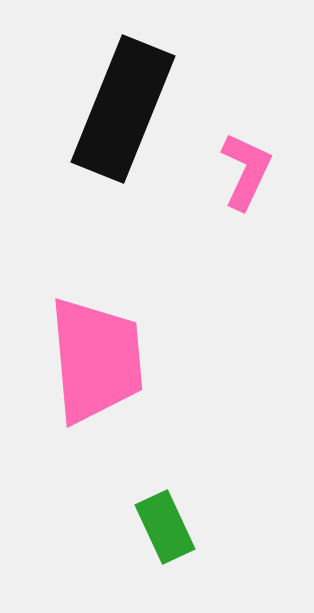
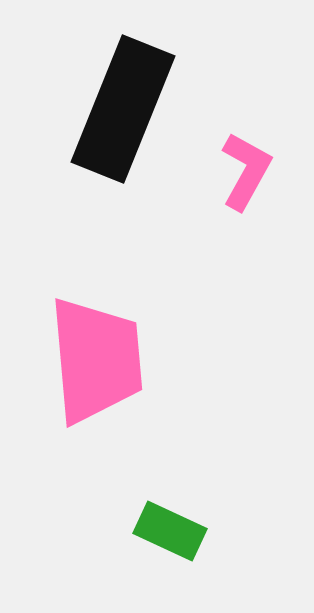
pink L-shape: rotated 4 degrees clockwise
green rectangle: moved 5 px right, 4 px down; rotated 40 degrees counterclockwise
